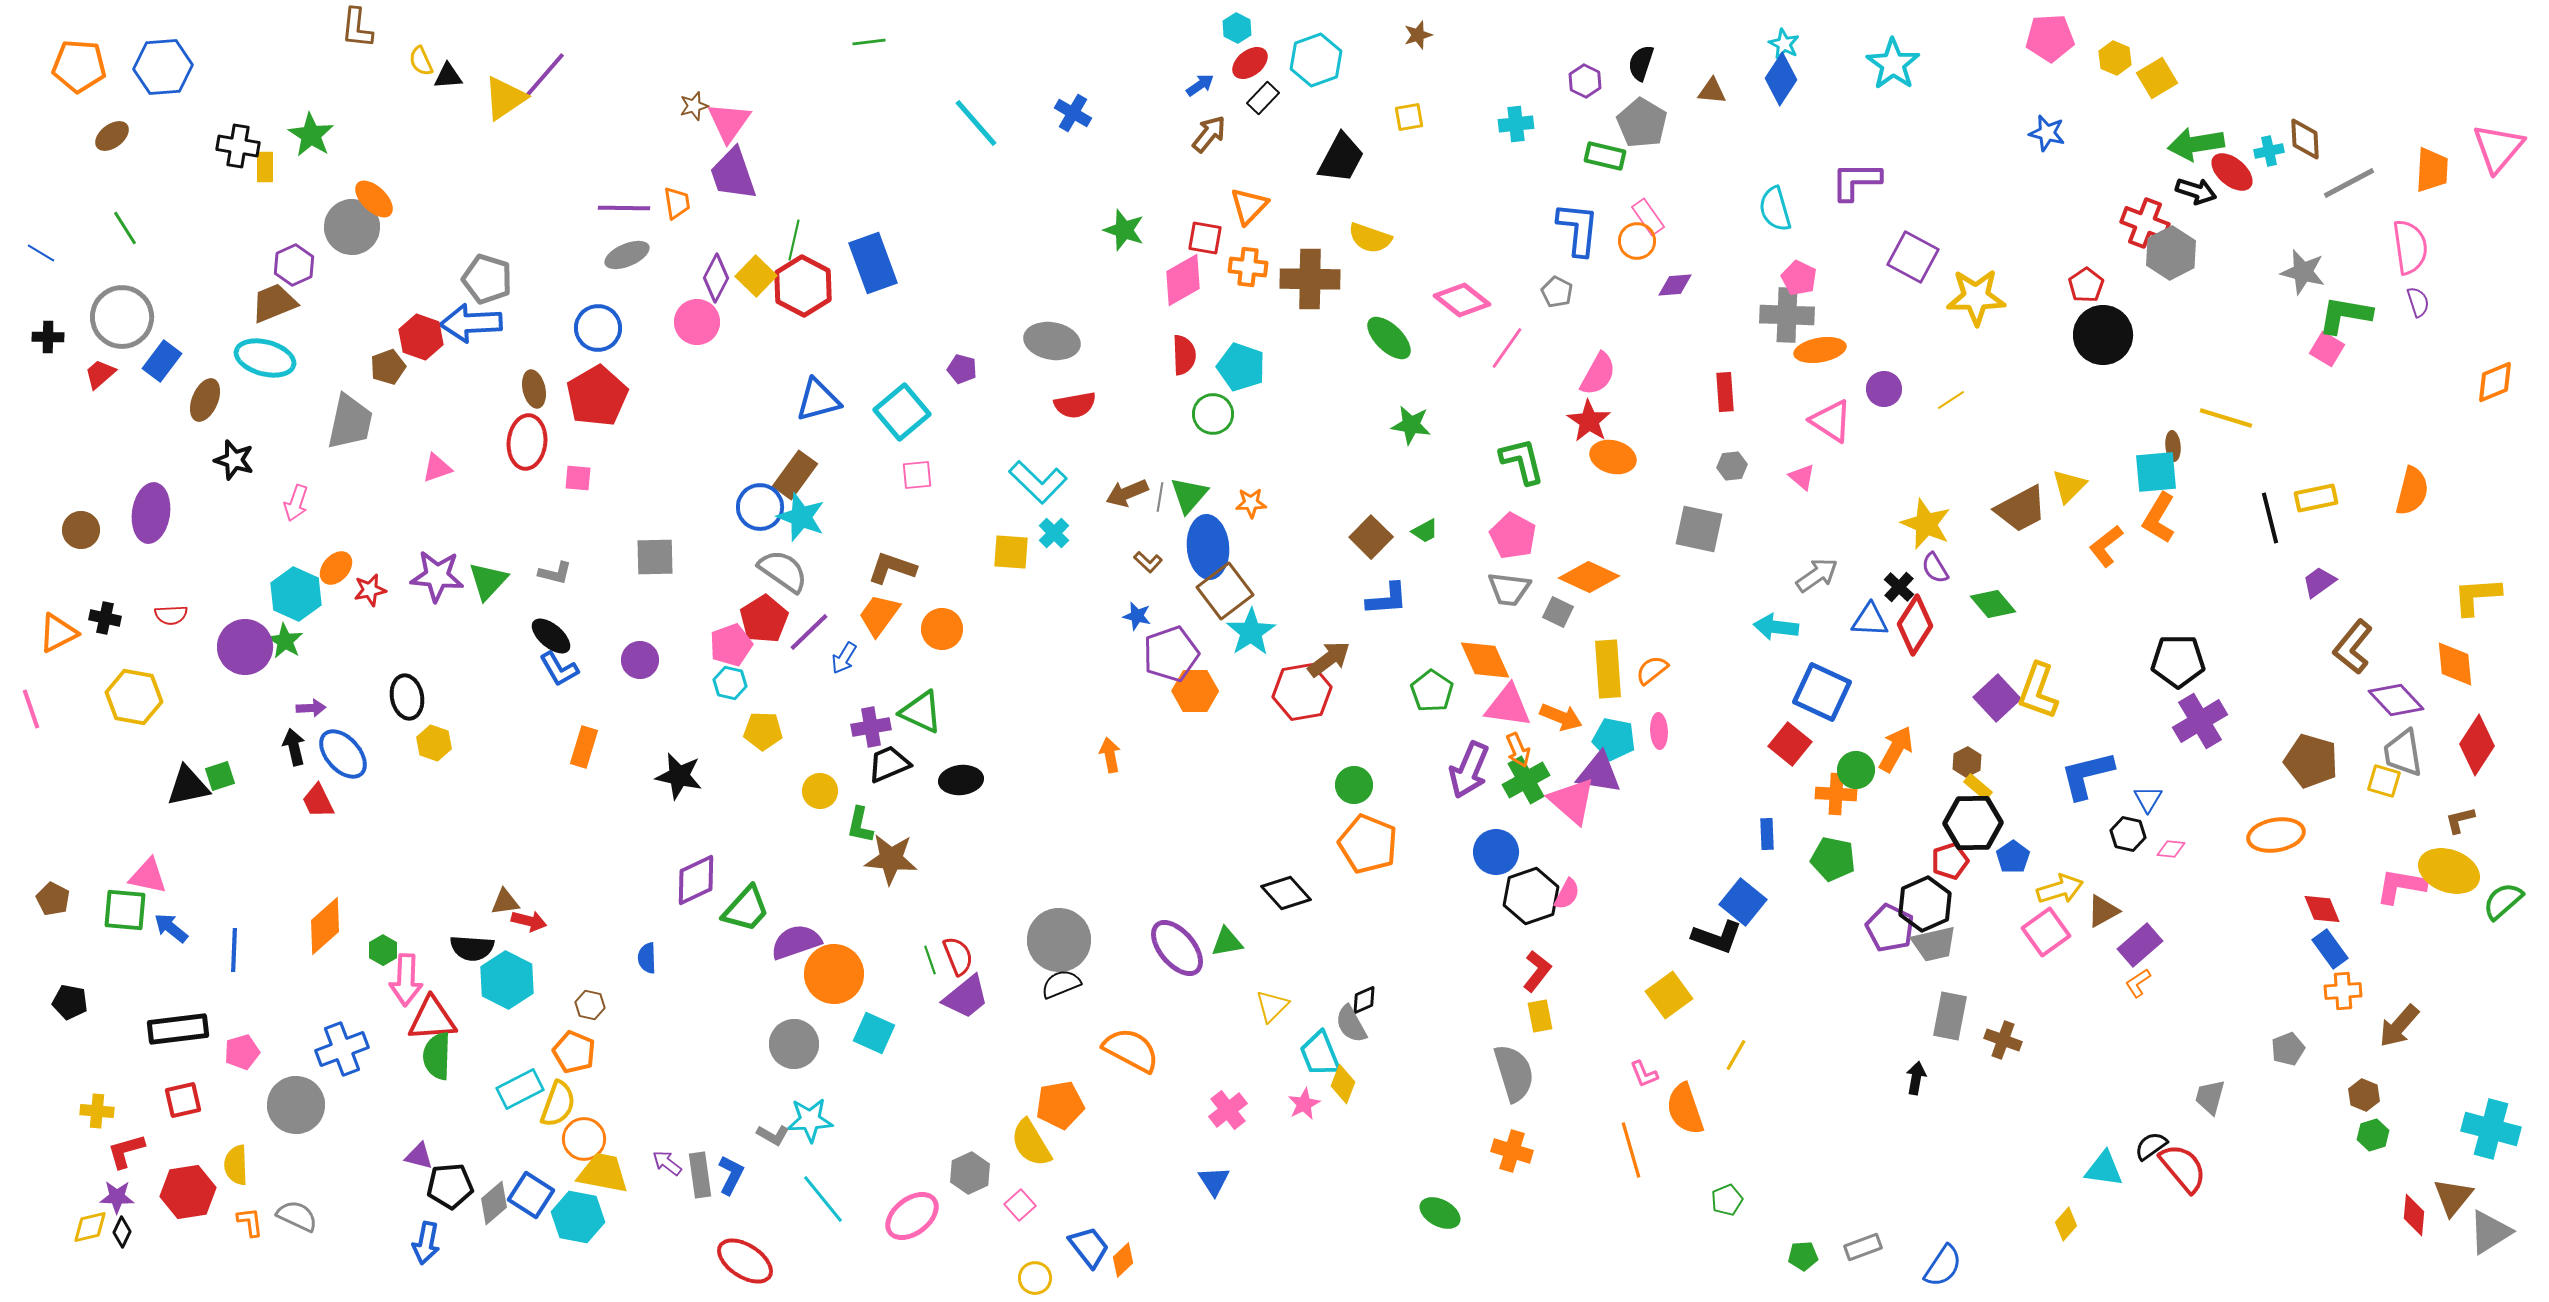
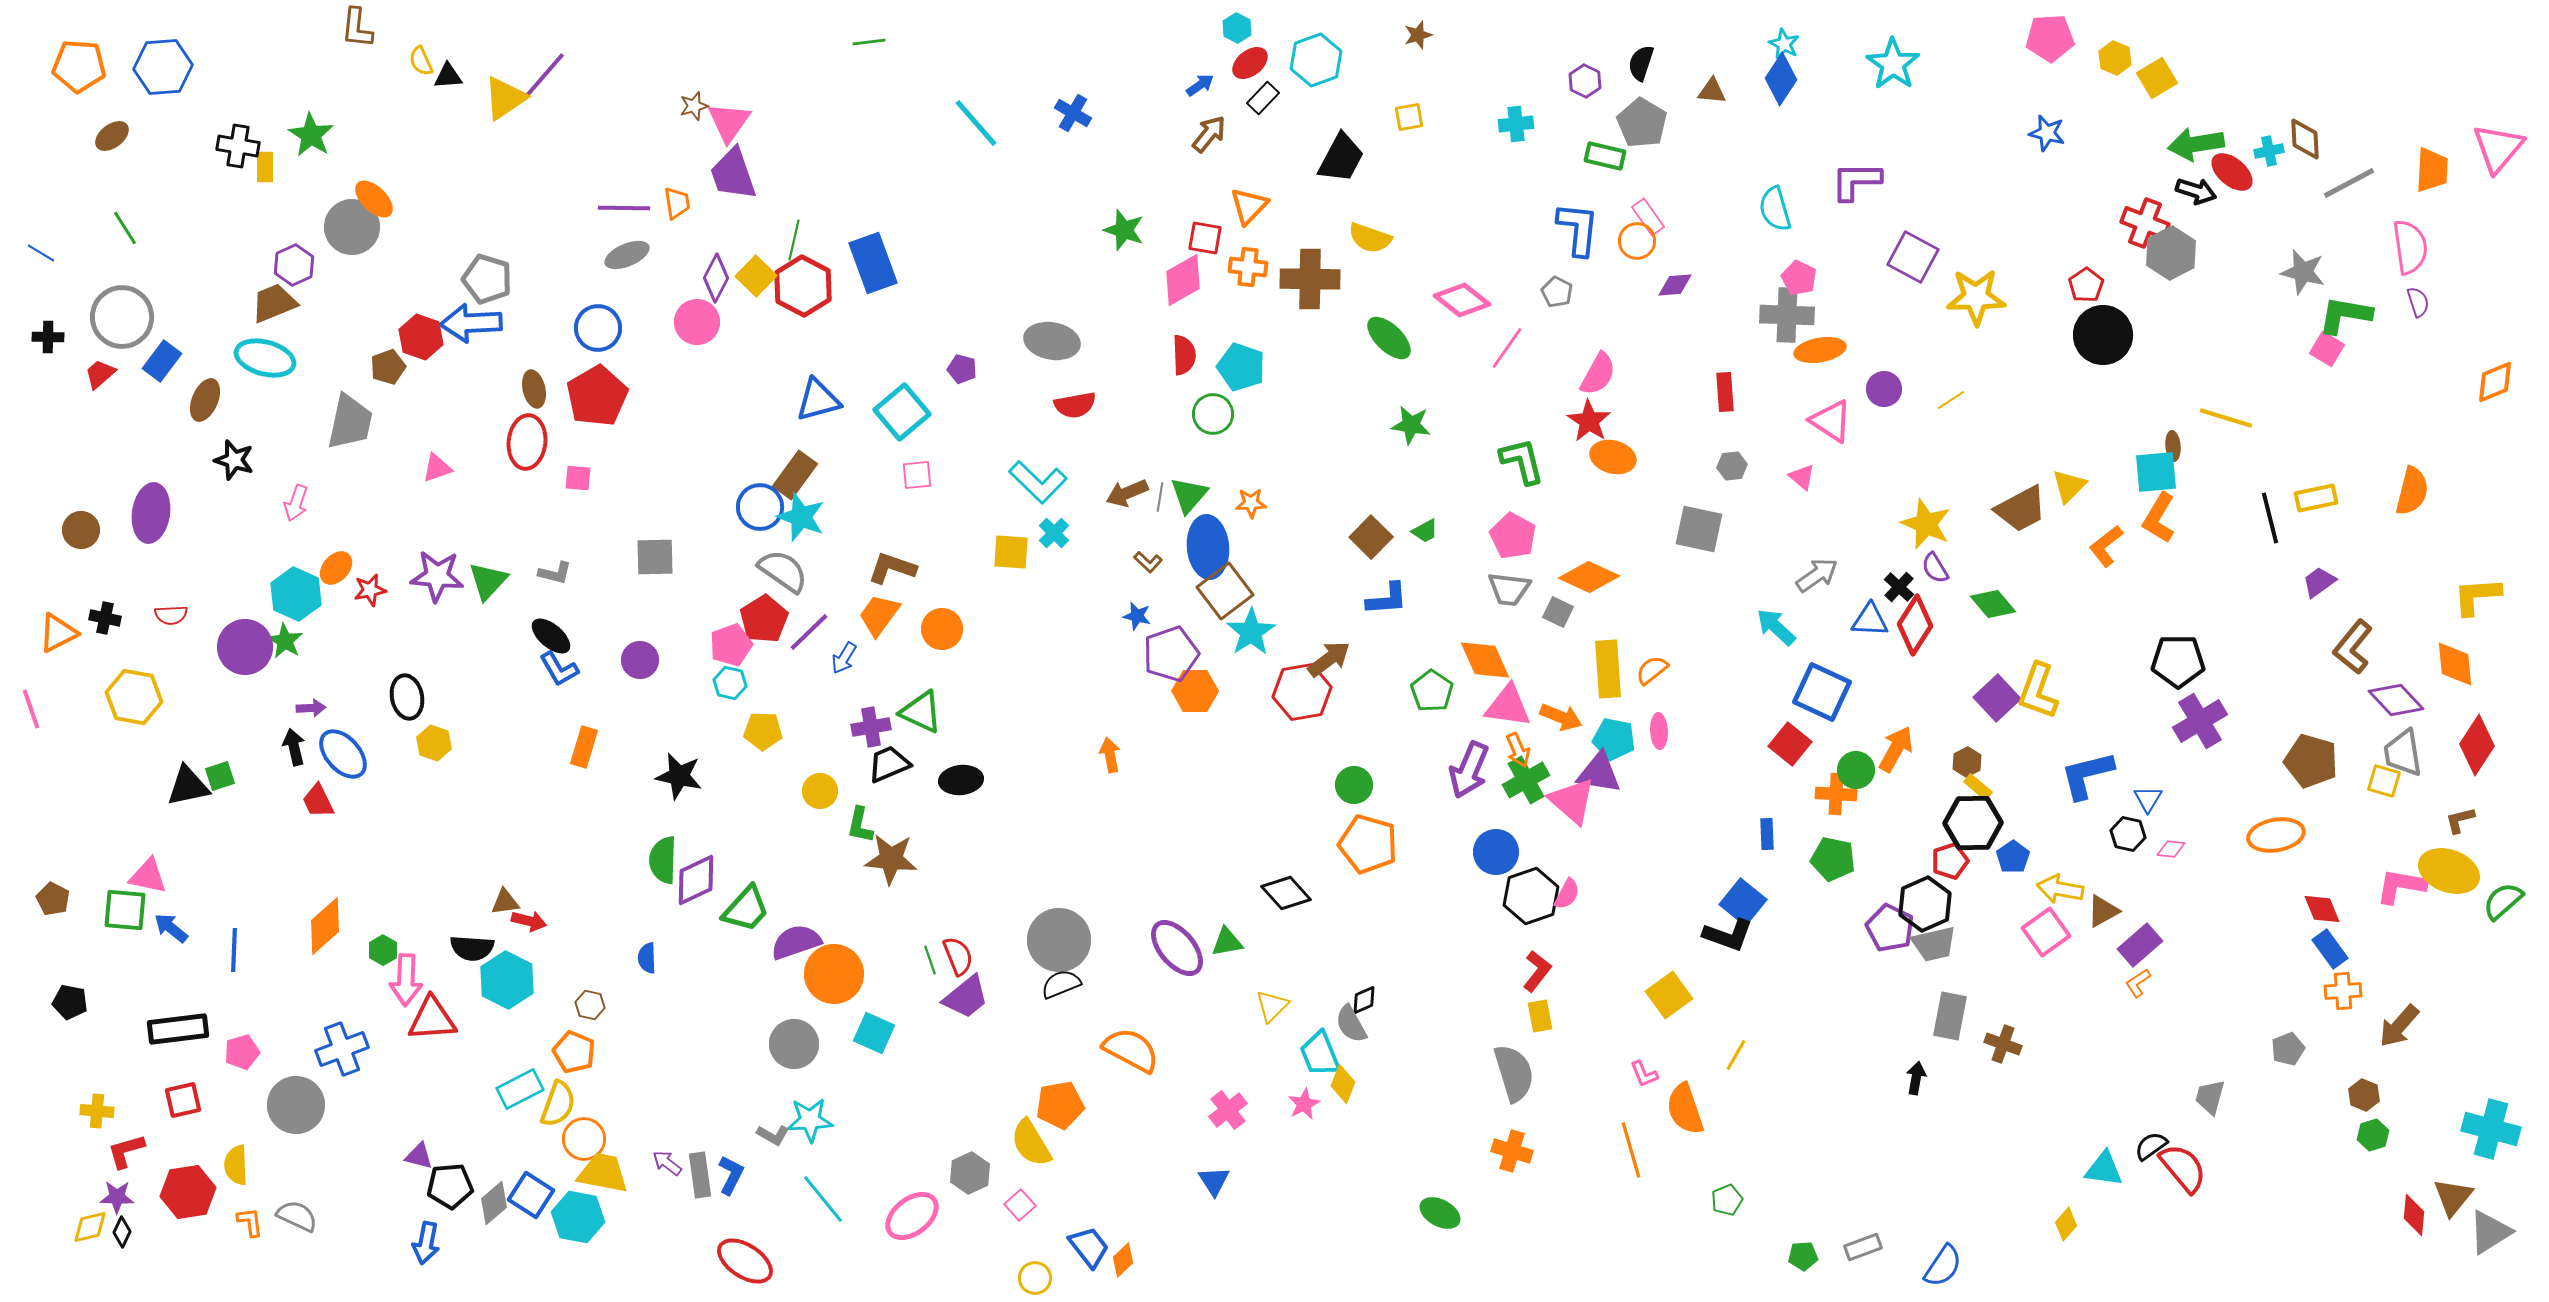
cyan arrow at (1776, 627): rotated 36 degrees clockwise
orange pentagon at (1368, 844): rotated 6 degrees counterclockwise
yellow arrow at (2060, 889): rotated 153 degrees counterclockwise
black L-shape at (1717, 937): moved 11 px right, 2 px up
brown cross at (2003, 1040): moved 4 px down
green semicircle at (437, 1056): moved 226 px right, 196 px up
